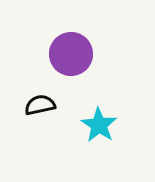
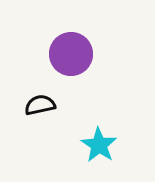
cyan star: moved 20 px down
